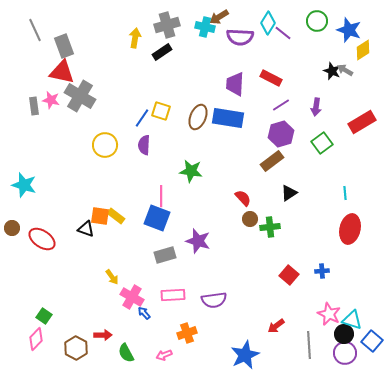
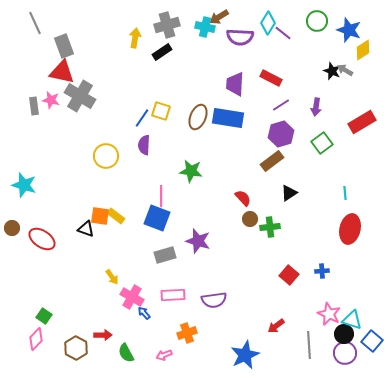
gray line at (35, 30): moved 7 px up
yellow circle at (105, 145): moved 1 px right, 11 px down
